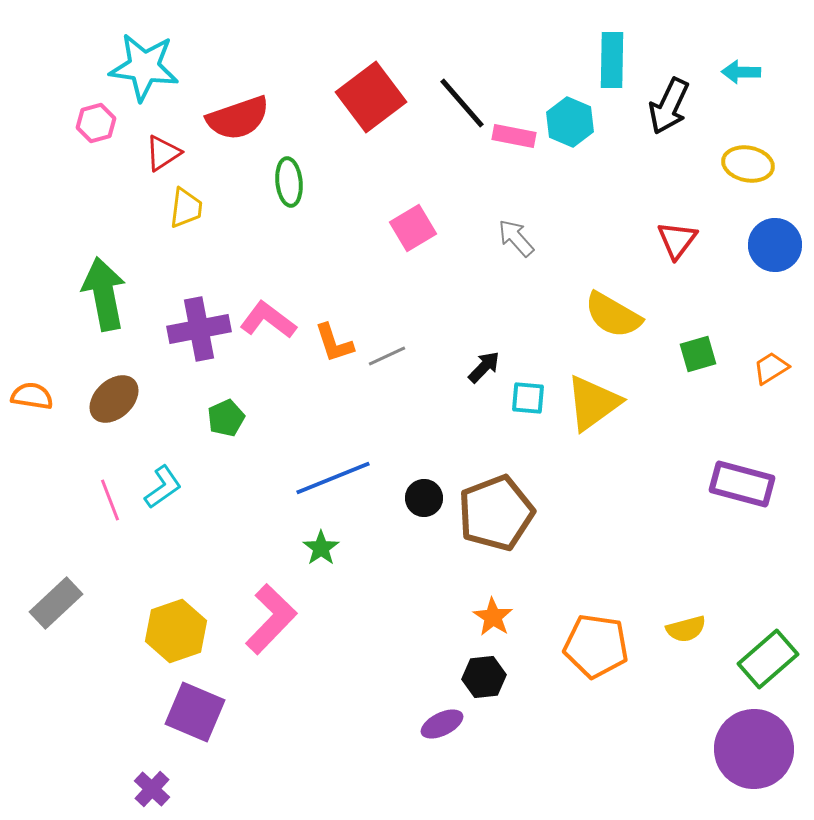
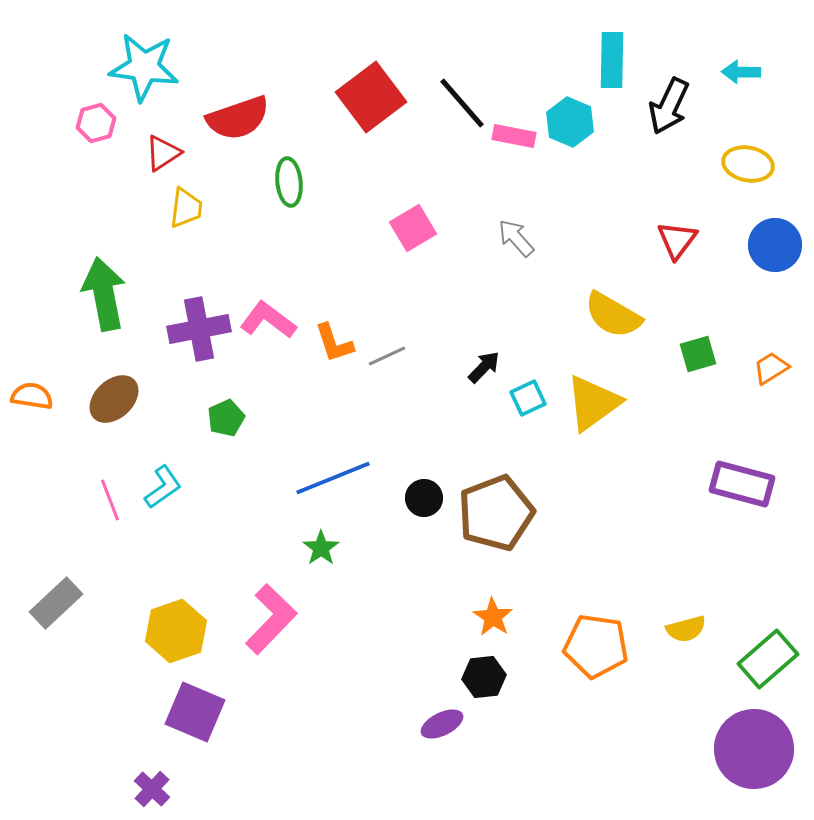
cyan square at (528, 398): rotated 30 degrees counterclockwise
